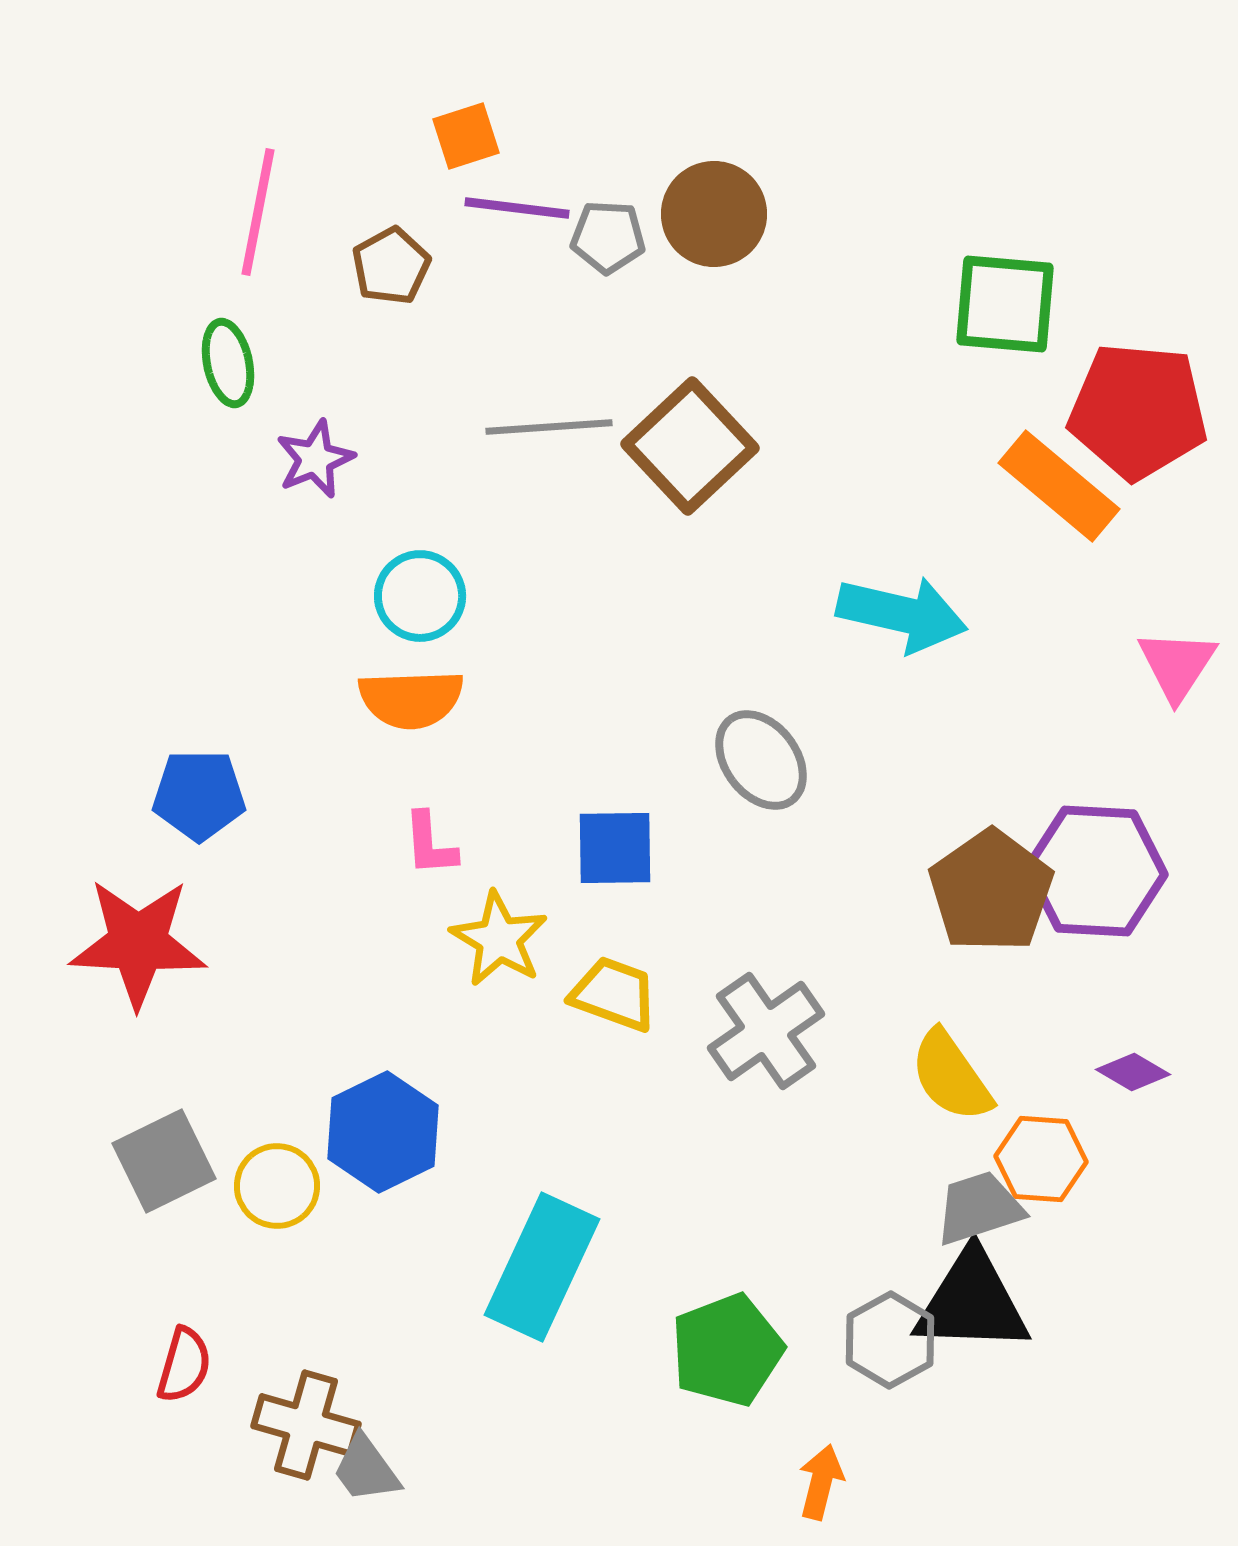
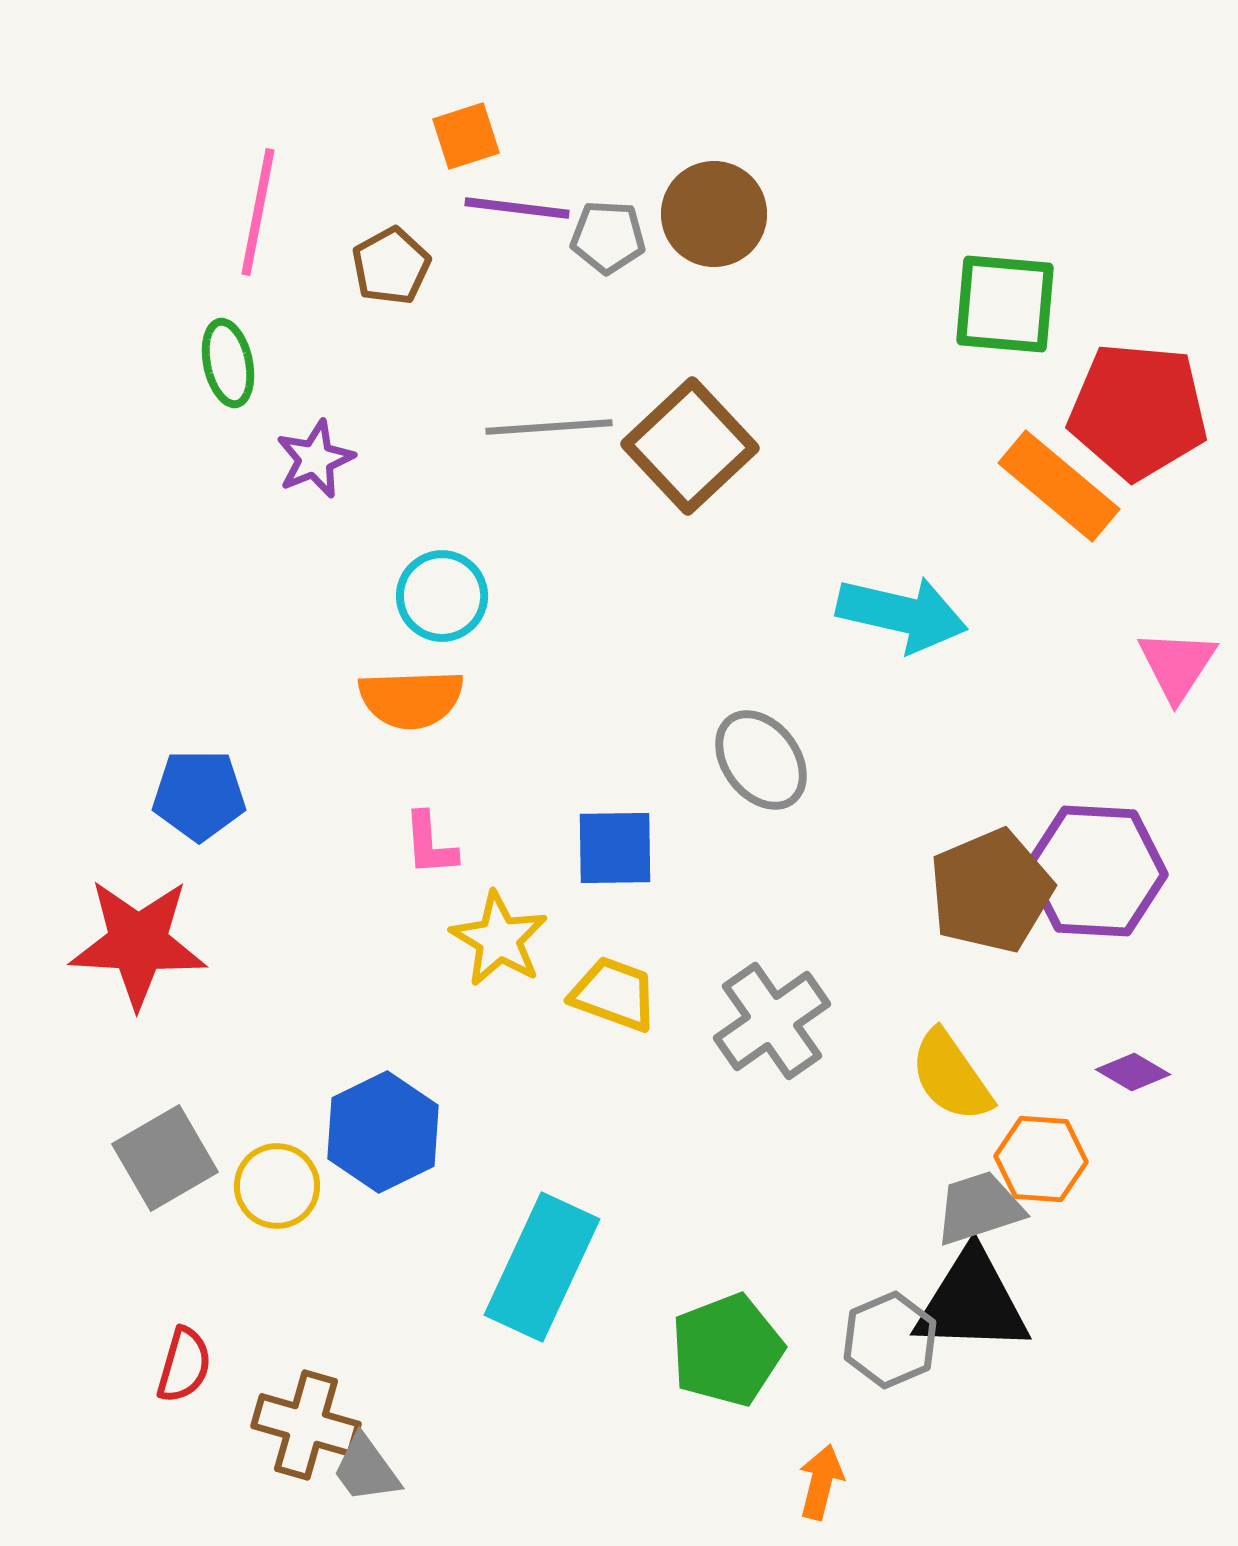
cyan circle at (420, 596): moved 22 px right
brown pentagon at (991, 891): rotated 12 degrees clockwise
gray cross at (766, 1031): moved 6 px right, 10 px up
gray square at (164, 1161): moved 1 px right, 3 px up; rotated 4 degrees counterclockwise
gray hexagon at (890, 1340): rotated 6 degrees clockwise
